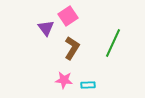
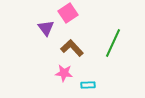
pink square: moved 3 px up
brown L-shape: rotated 75 degrees counterclockwise
pink star: moved 7 px up
